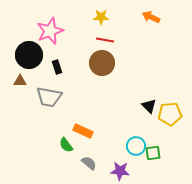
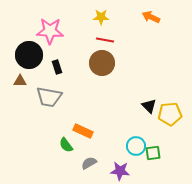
pink star: rotated 24 degrees clockwise
gray semicircle: rotated 70 degrees counterclockwise
